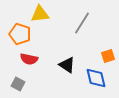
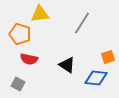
orange square: moved 1 px down
blue diamond: rotated 70 degrees counterclockwise
